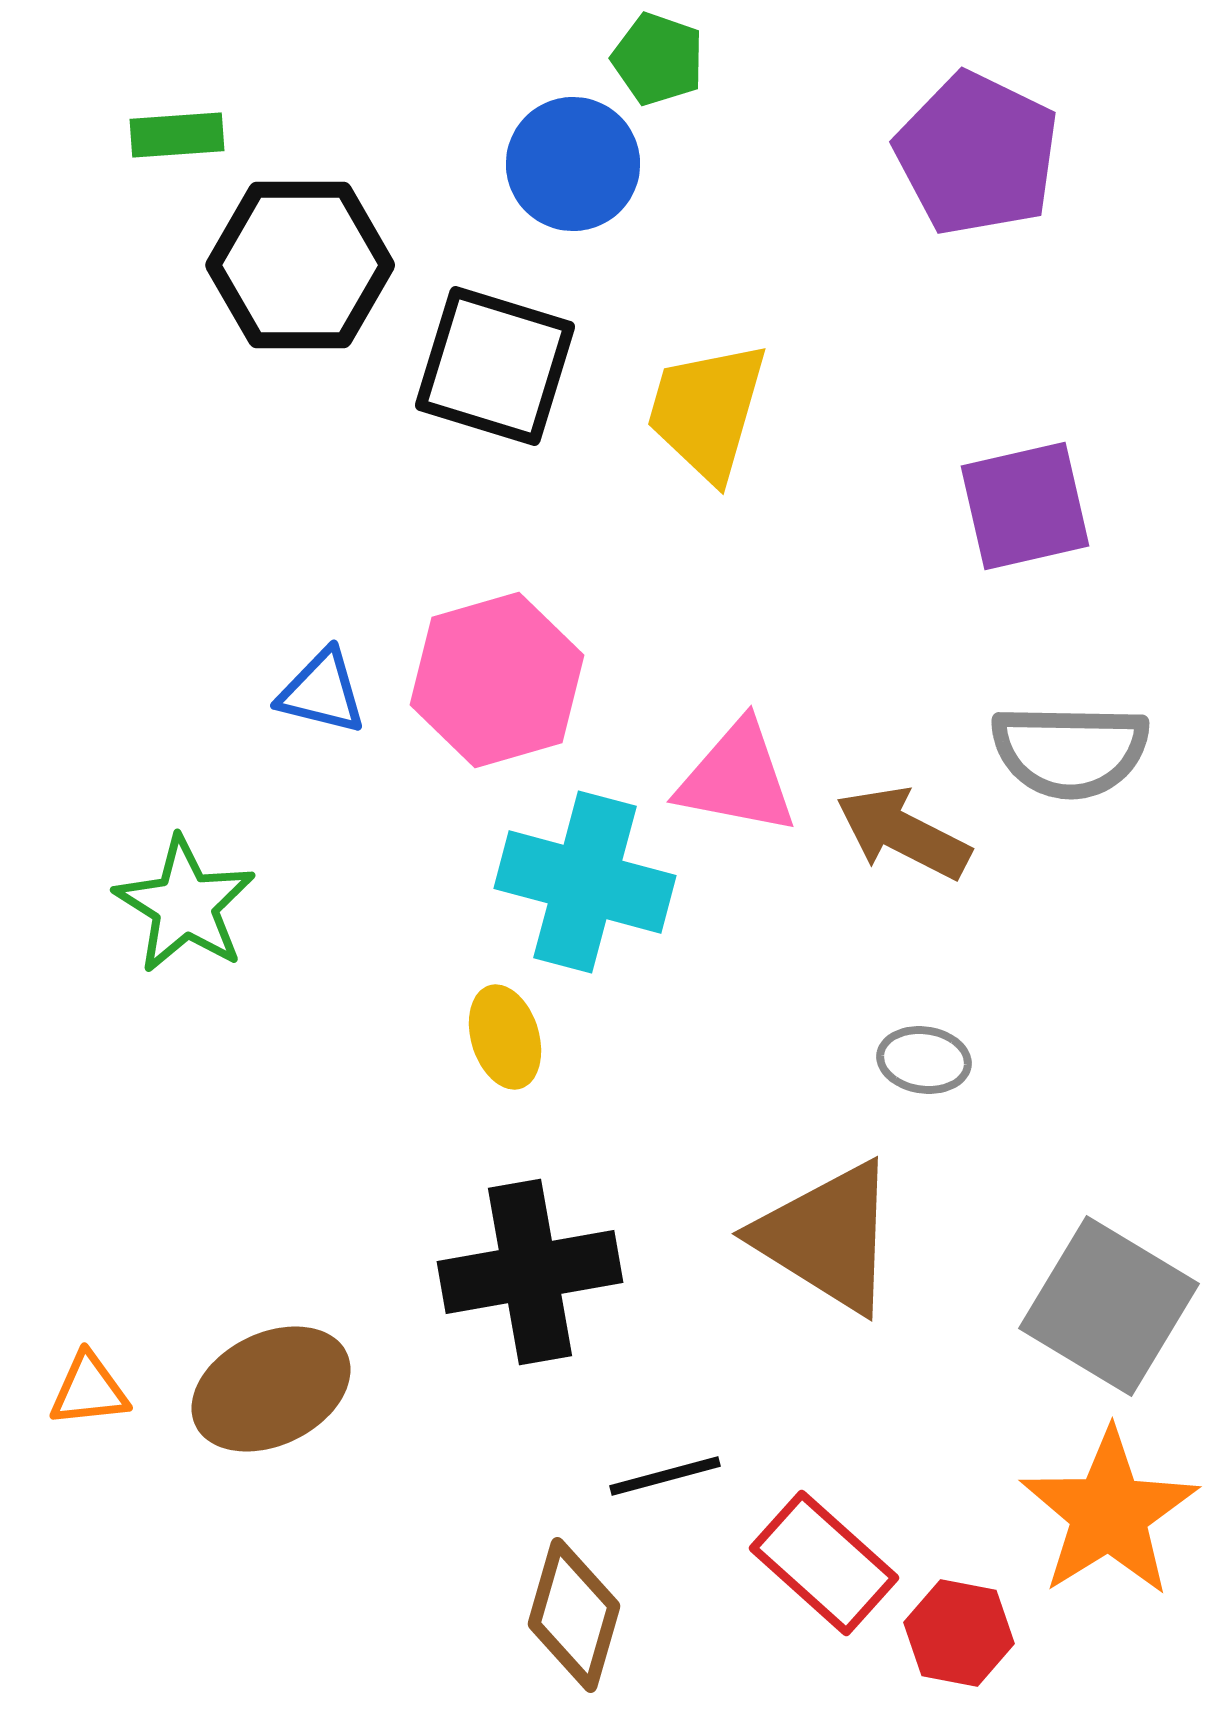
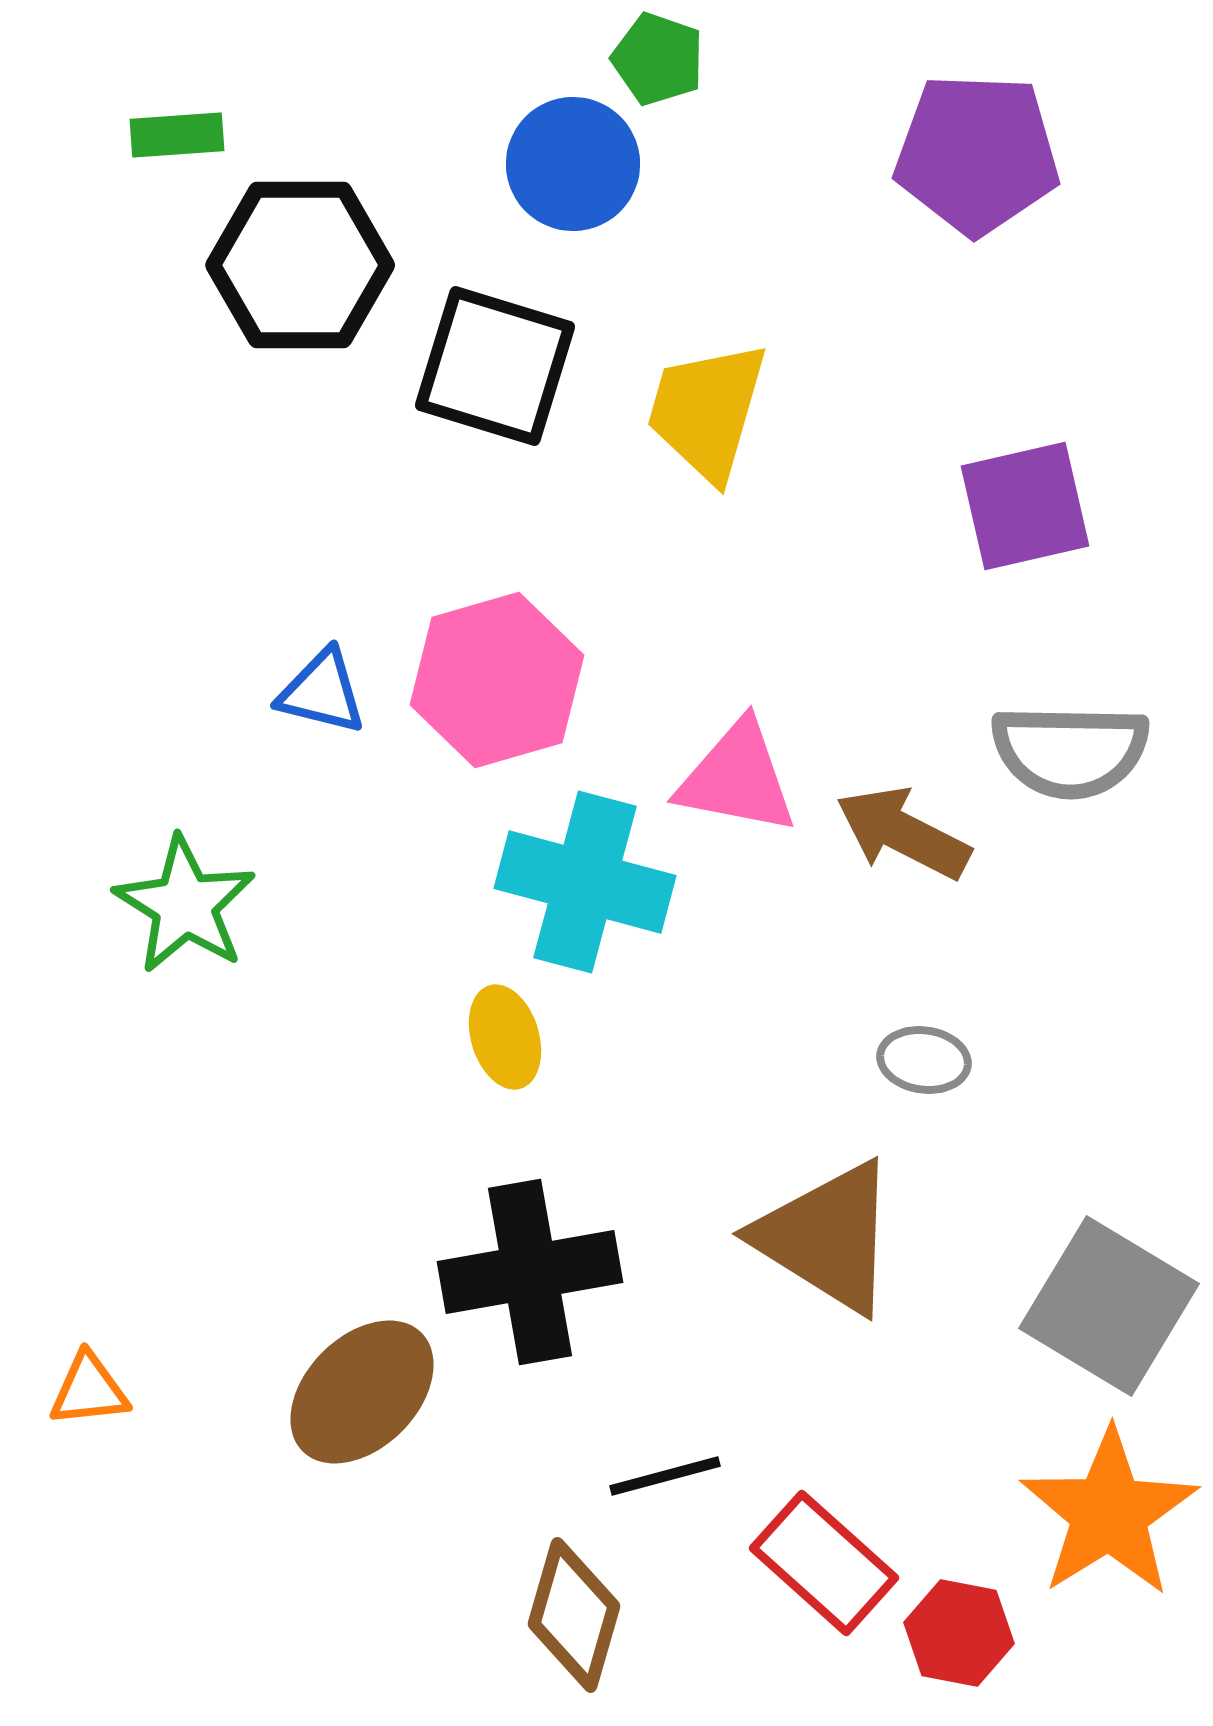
purple pentagon: rotated 24 degrees counterclockwise
brown ellipse: moved 91 px right, 3 px down; rotated 19 degrees counterclockwise
